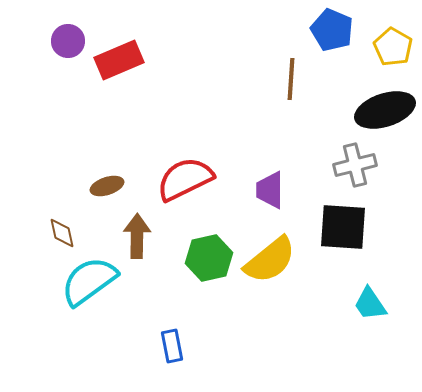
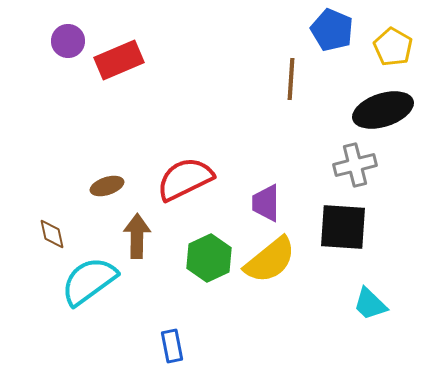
black ellipse: moved 2 px left
purple trapezoid: moved 4 px left, 13 px down
brown diamond: moved 10 px left, 1 px down
green hexagon: rotated 12 degrees counterclockwise
cyan trapezoid: rotated 12 degrees counterclockwise
